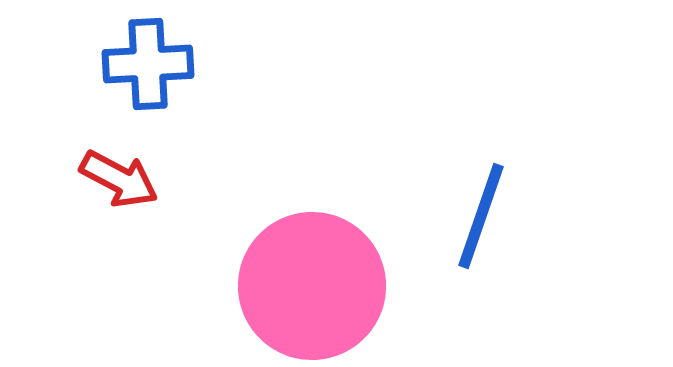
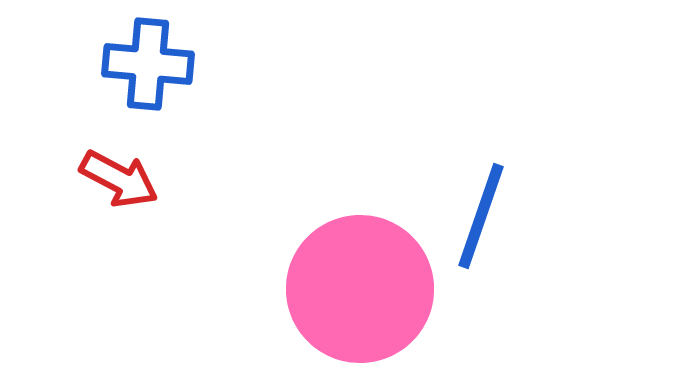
blue cross: rotated 8 degrees clockwise
pink circle: moved 48 px right, 3 px down
